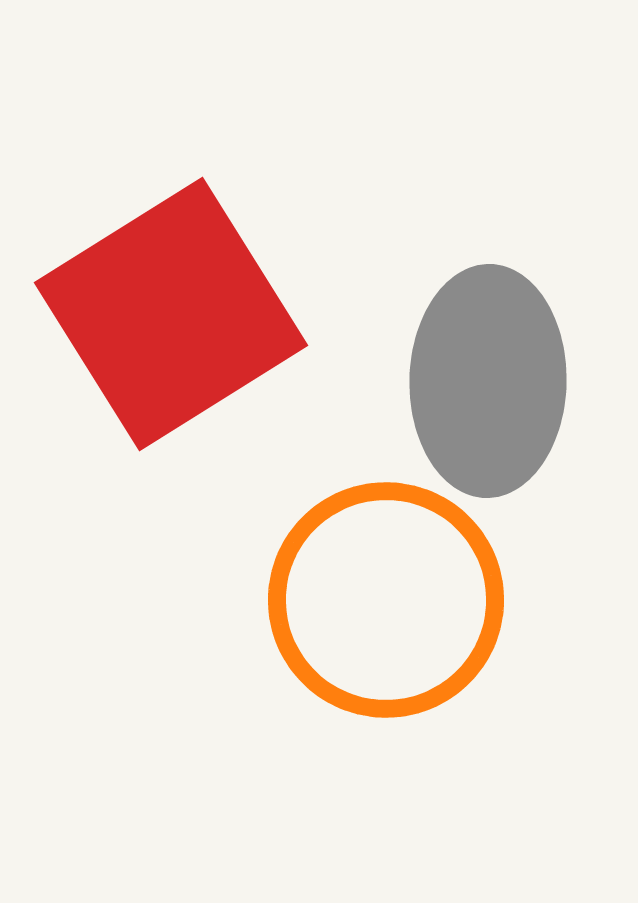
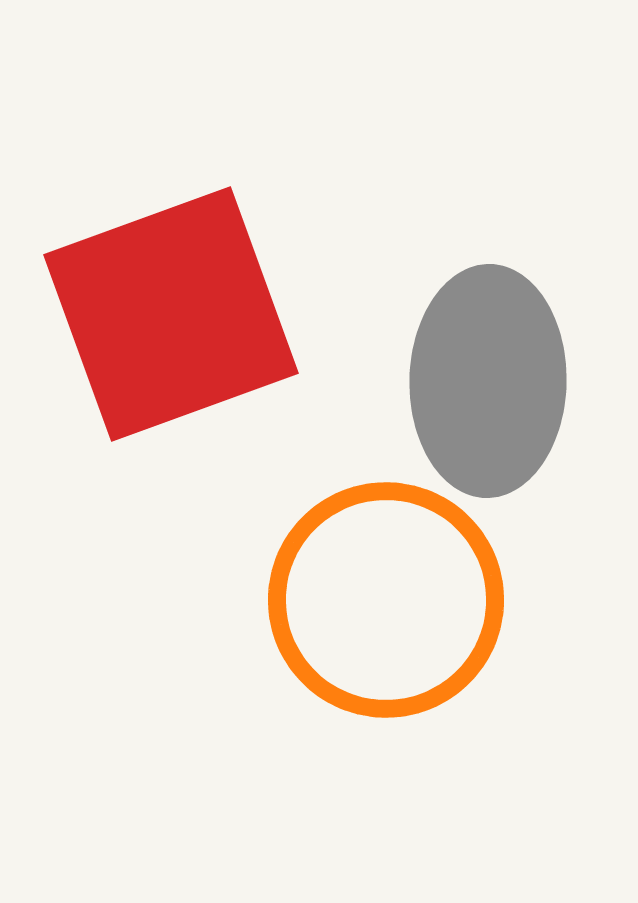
red square: rotated 12 degrees clockwise
